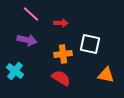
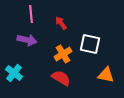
pink line: rotated 42 degrees clockwise
red arrow: rotated 128 degrees counterclockwise
orange cross: rotated 24 degrees counterclockwise
cyan cross: moved 1 px left, 2 px down
